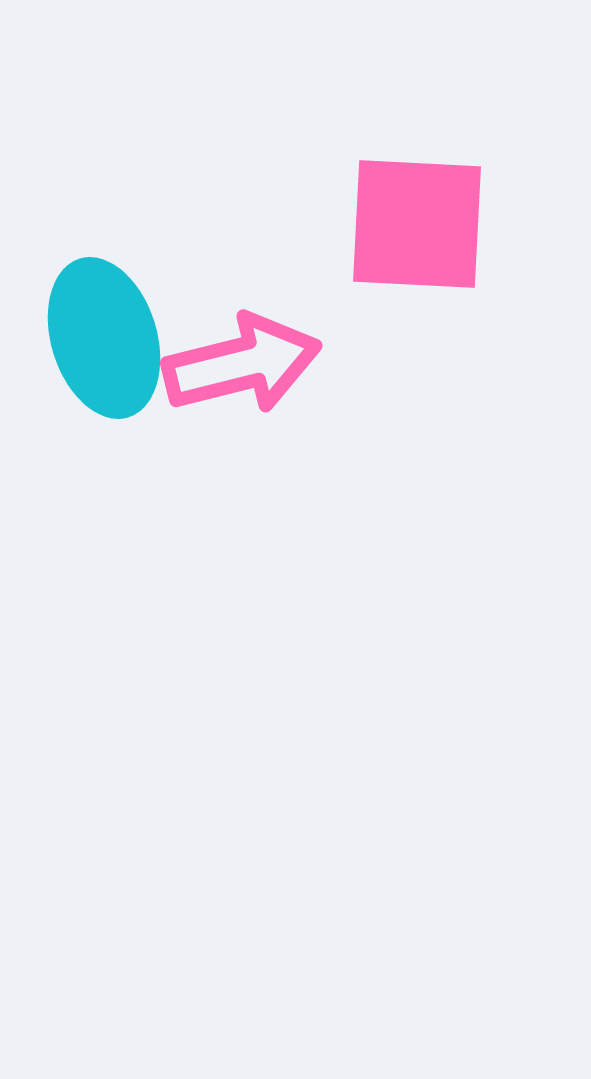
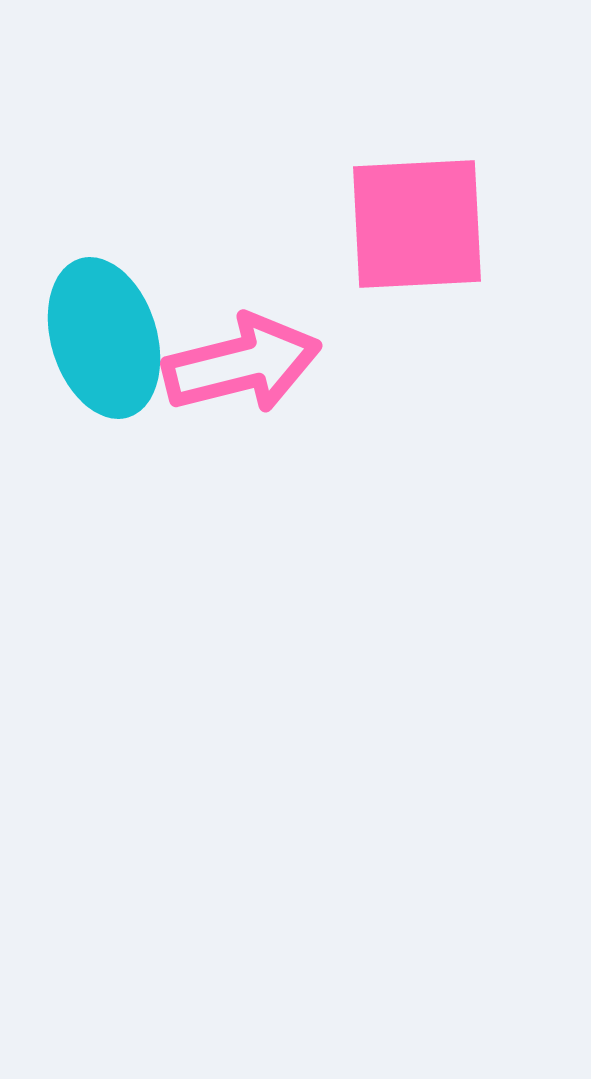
pink square: rotated 6 degrees counterclockwise
